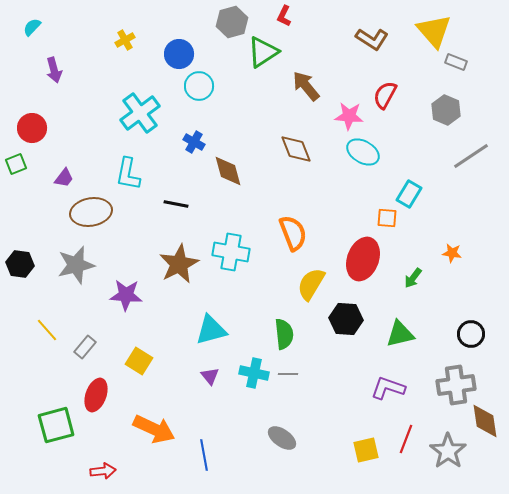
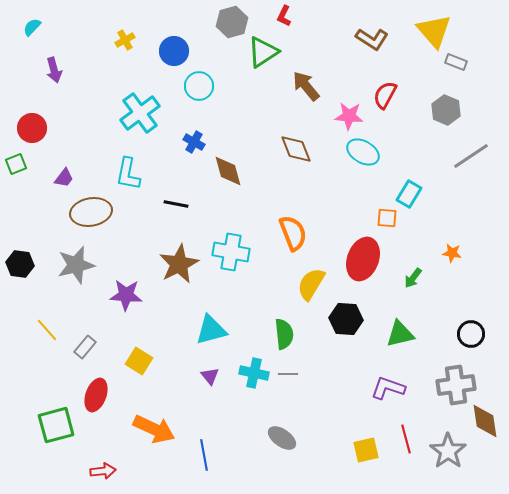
blue circle at (179, 54): moved 5 px left, 3 px up
red line at (406, 439): rotated 36 degrees counterclockwise
